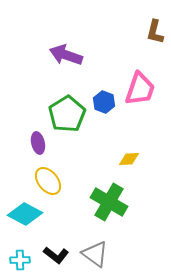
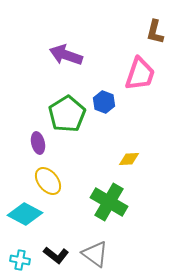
pink trapezoid: moved 15 px up
cyan cross: rotated 12 degrees clockwise
